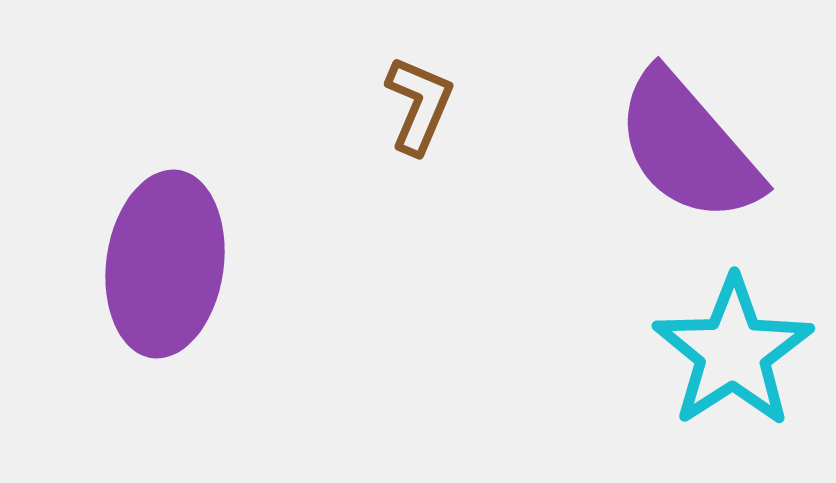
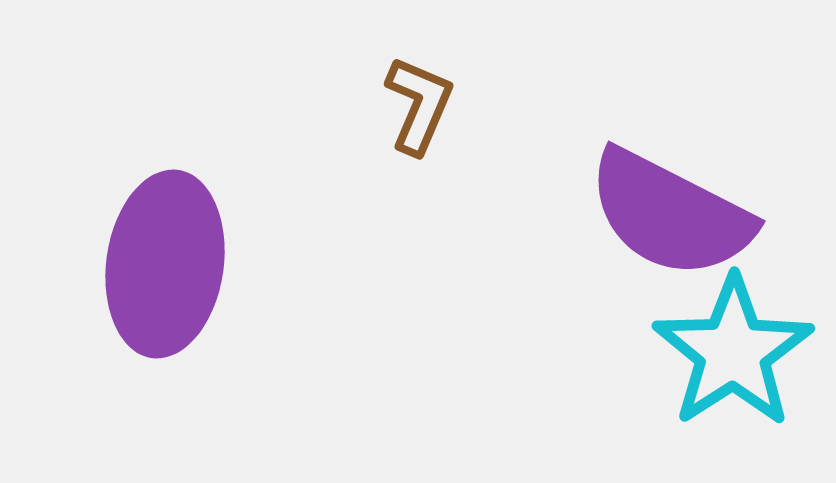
purple semicircle: moved 18 px left, 67 px down; rotated 22 degrees counterclockwise
